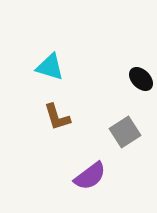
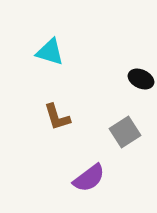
cyan triangle: moved 15 px up
black ellipse: rotated 20 degrees counterclockwise
purple semicircle: moved 1 px left, 2 px down
